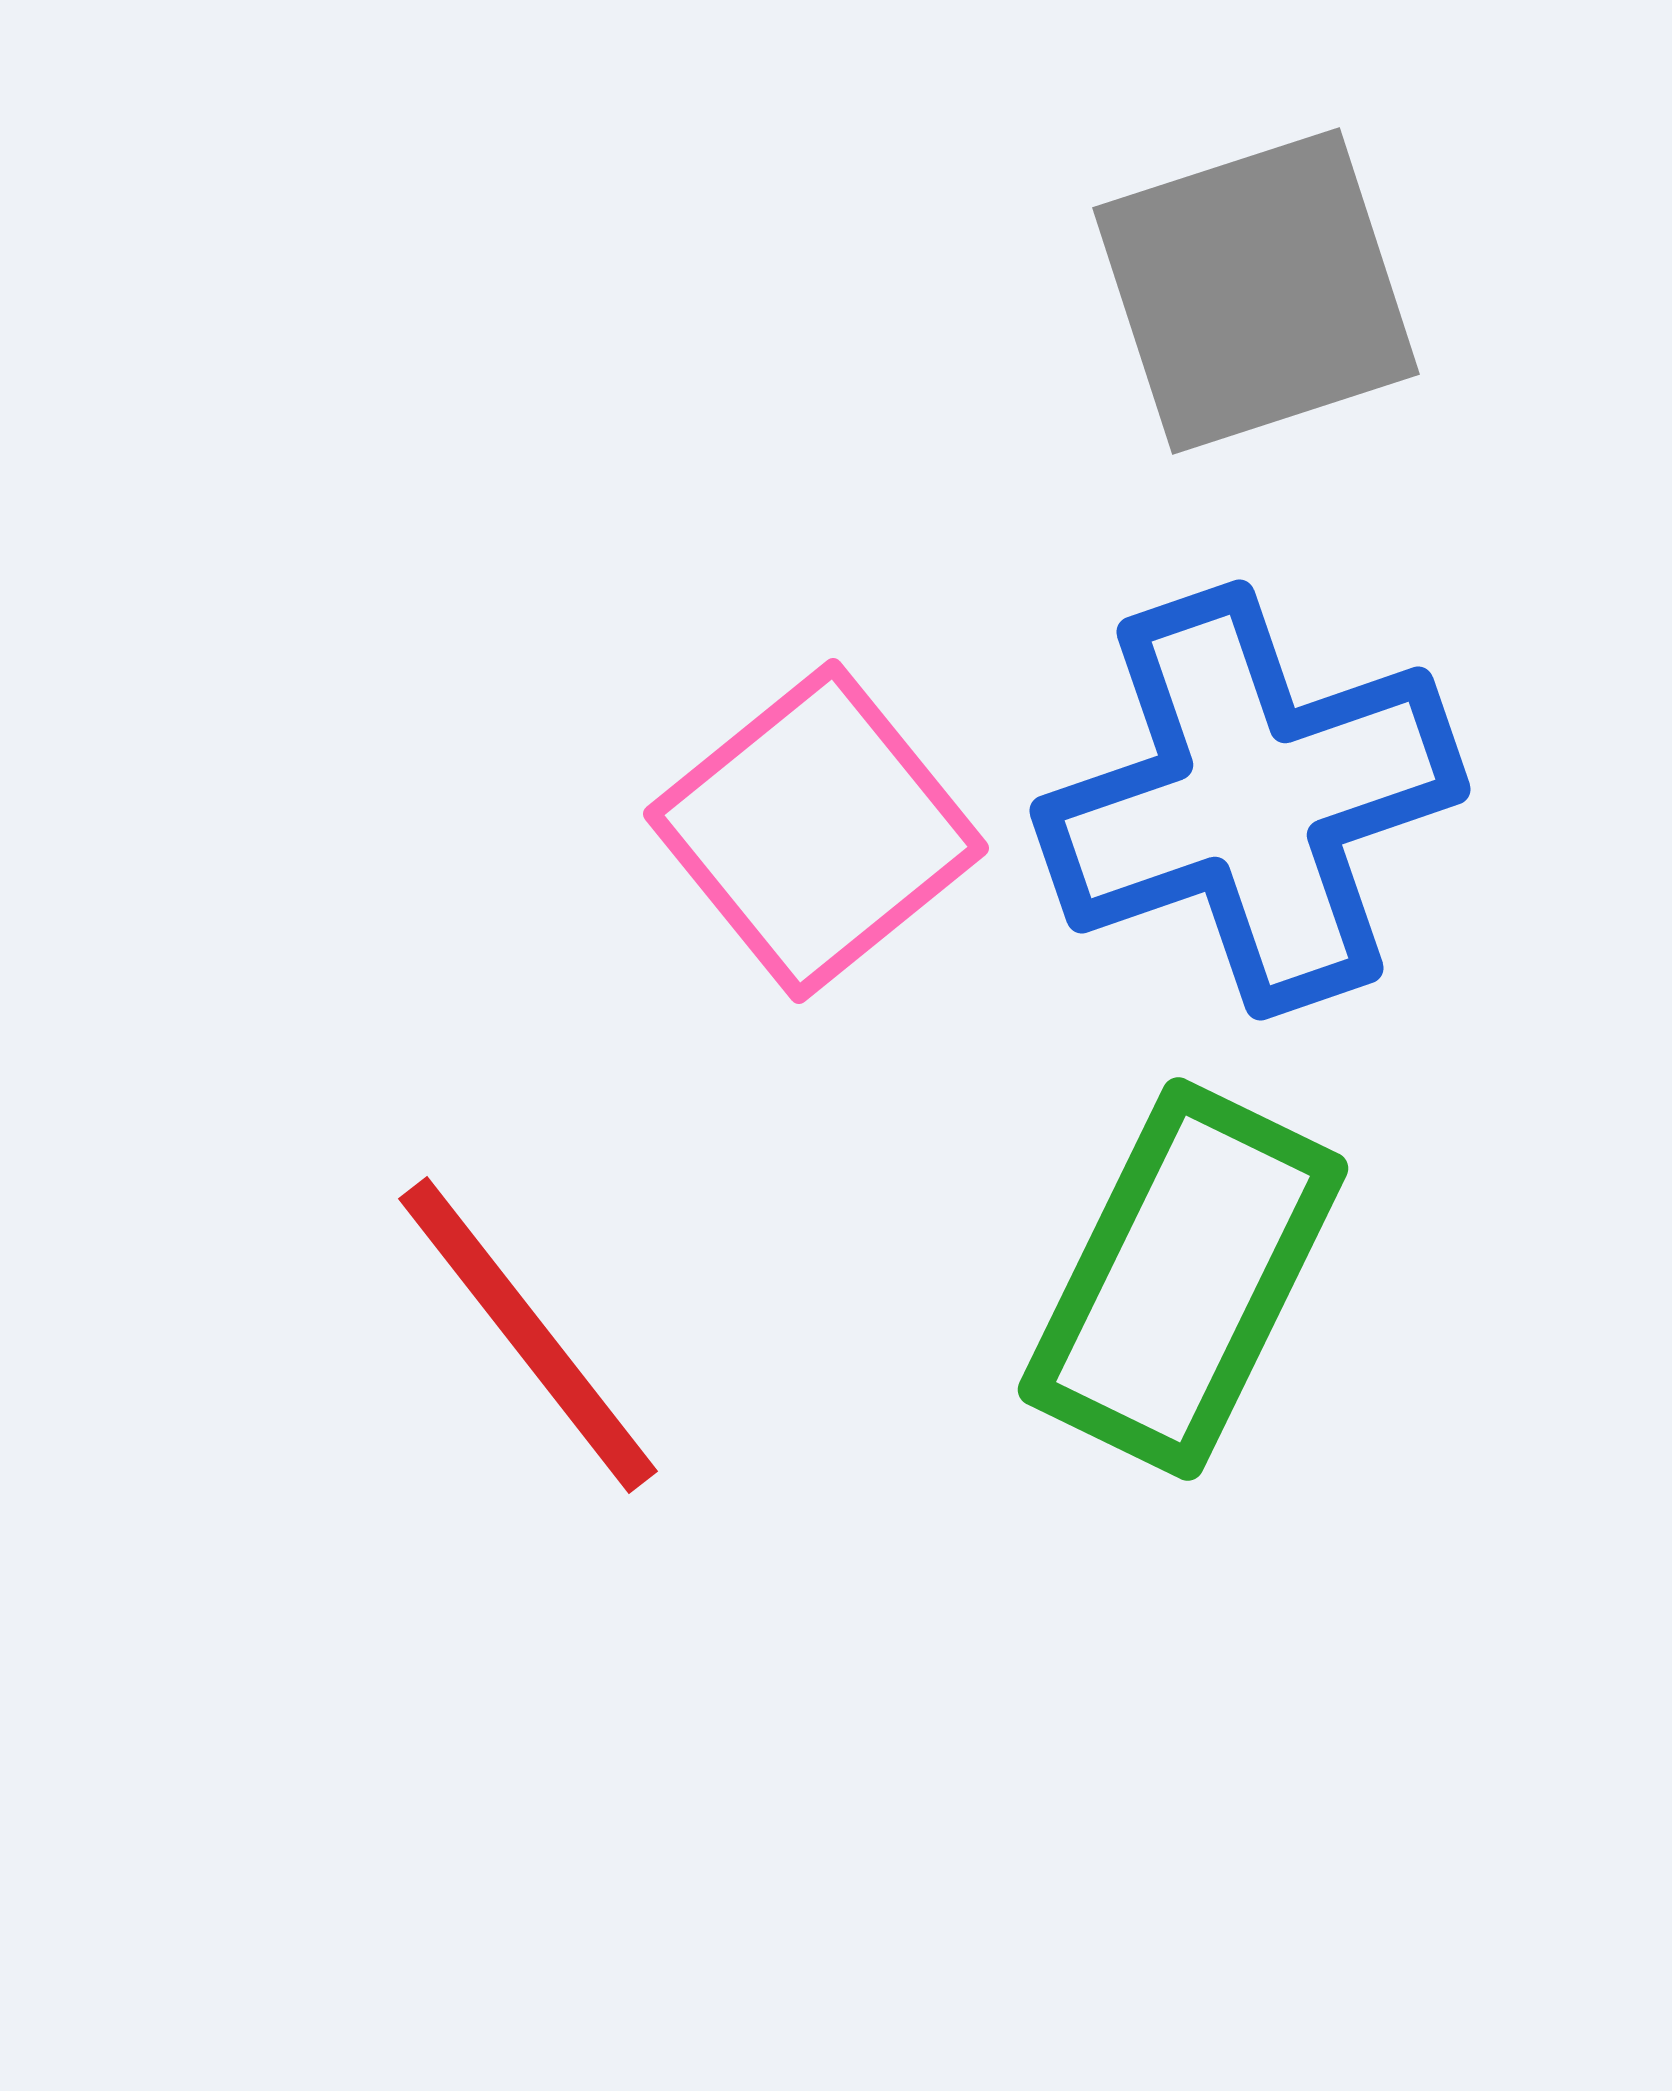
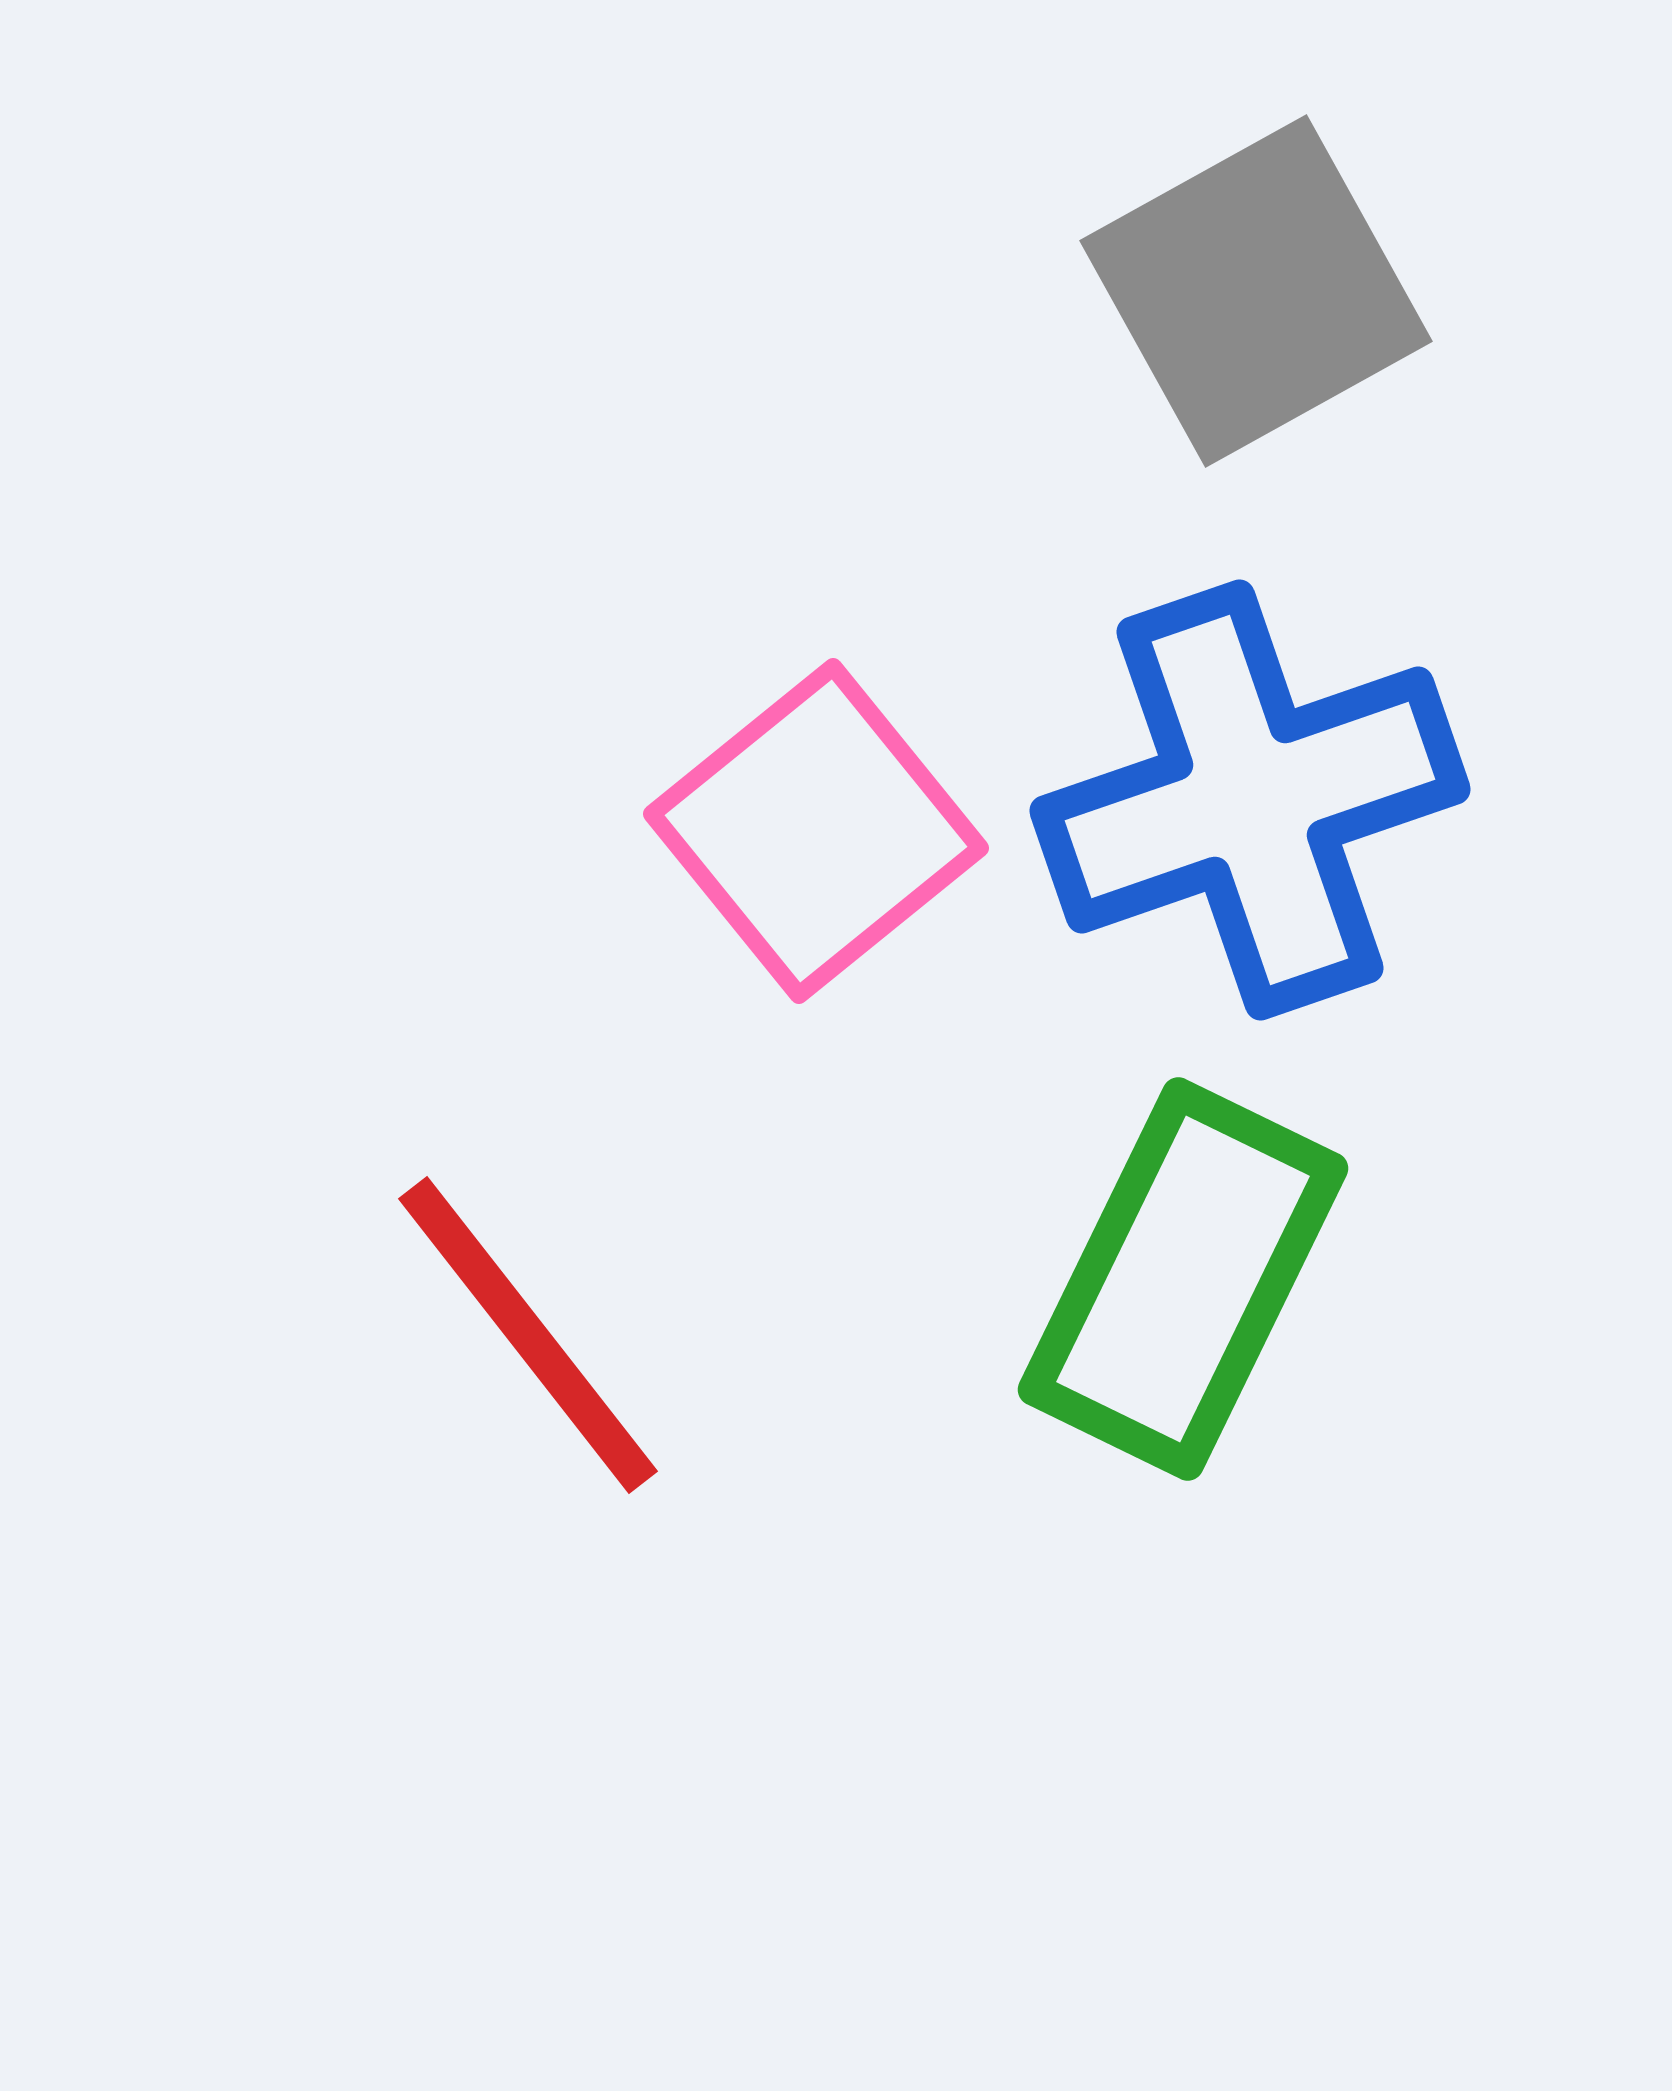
gray square: rotated 11 degrees counterclockwise
